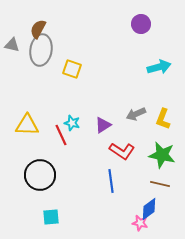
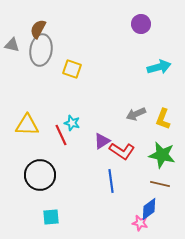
purple triangle: moved 1 px left, 16 px down
